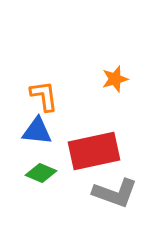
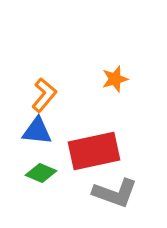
orange L-shape: moved 1 px up; rotated 48 degrees clockwise
